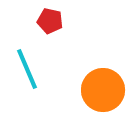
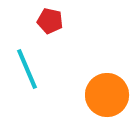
orange circle: moved 4 px right, 5 px down
